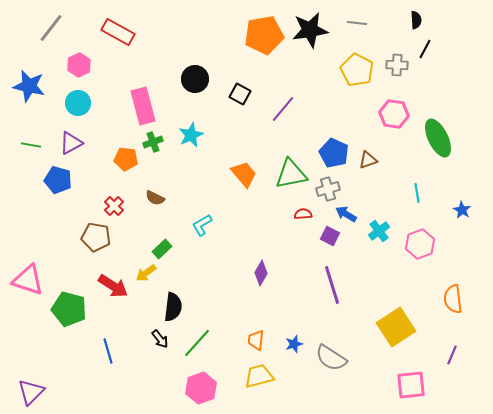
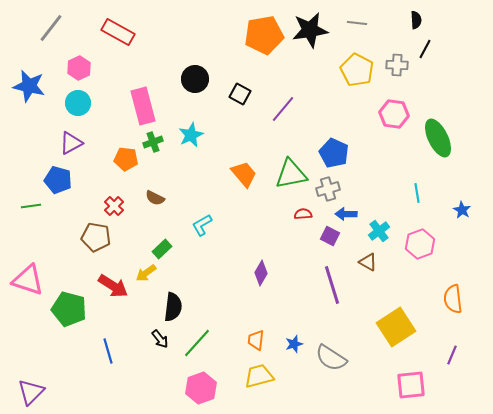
pink hexagon at (79, 65): moved 3 px down
green line at (31, 145): moved 61 px down; rotated 18 degrees counterclockwise
brown triangle at (368, 160): moved 102 px down; rotated 48 degrees clockwise
blue arrow at (346, 214): rotated 30 degrees counterclockwise
